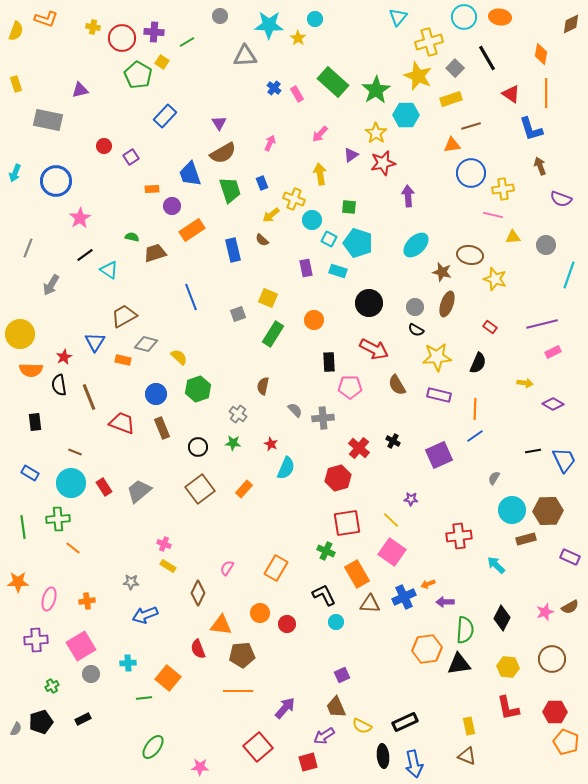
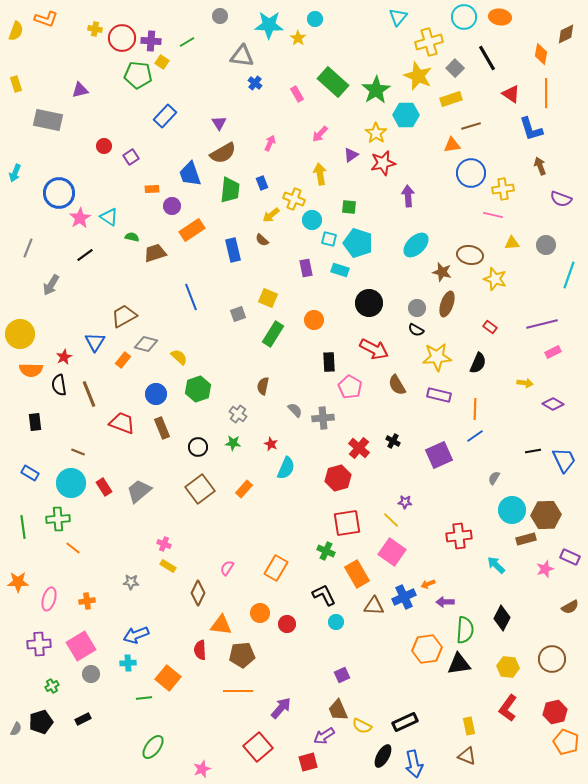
brown diamond at (571, 24): moved 5 px left, 10 px down
yellow cross at (93, 27): moved 2 px right, 2 px down
purple cross at (154, 32): moved 3 px left, 9 px down
gray triangle at (245, 56): moved 3 px left; rotated 10 degrees clockwise
green pentagon at (138, 75): rotated 24 degrees counterclockwise
blue cross at (274, 88): moved 19 px left, 5 px up
blue circle at (56, 181): moved 3 px right, 12 px down
green trapezoid at (230, 190): rotated 24 degrees clockwise
yellow triangle at (513, 237): moved 1 px left, 6 px down
cyan square at (329, 239): rotated 14 degrees counterclockwise
cyan triangle at (109, 270): moved 53 px up
cyan rectangle at (338, 271): moved 2 px right, 1 px up
gray circle at (415, 307): moved 2 px right, 1 px down
orange rectangle at (123, 360): rotated 63 degrees counterclockwise
pink pentagon at (350, 387): rotated 30 degrees clockwise
brown line at (89, 397): moved 3 px up
brown line at (75, 452): moved 3 px right
purple star at (411, 499): moved 6 px left, 3 px down
brown hexagon at (548, 511): moved 2 px left, 4 px down
brown triangle at (370, 604): moved 4 px right, 2 px down
pink star at (545, 612): moved 43 px up
blue arrow at (145, 615): moved 9 px left, 20 px down
purple cross at (36, 640): moved 3 px right, 4 px down
red semicircle at (198, 649): moved 2 px right, 1 px down; rotated 18 degrees clockwise
brown trapezoid at (336, 707): moved 2 px right, 3 px down
purple arrow at (285, 708): moved 4 px left
red L-shape at (508, 708): rotated 48 degrees clockwise
red hexagon at (555, 712): rotated 15 degrees counterclockwise
black ellipse at (383, 756): rotated 35 degrees clockwise
pink star at (200, 767): moved 2 px right, 2 px down; rotated 24 degrees counterclockwise
